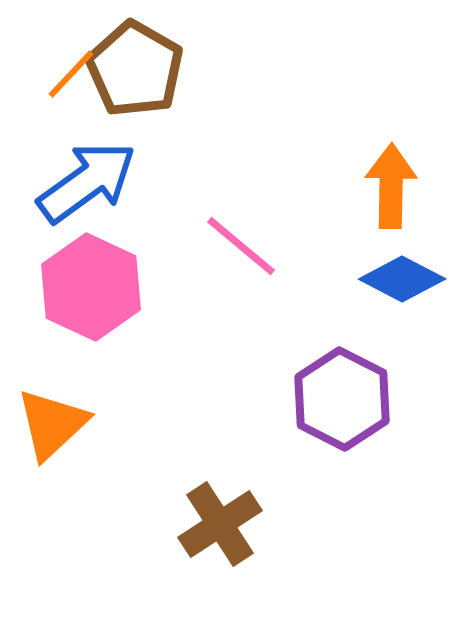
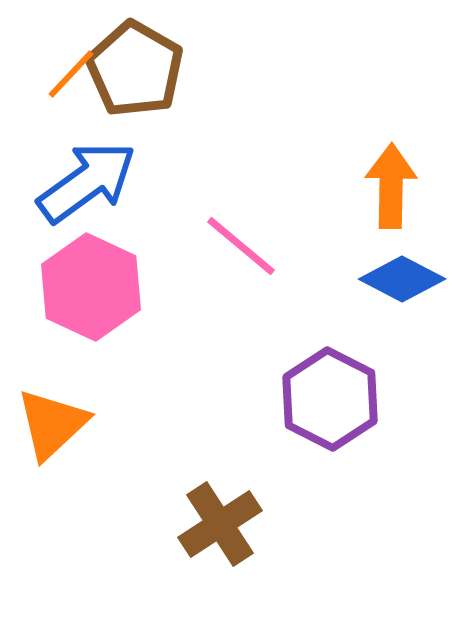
purple hexagon: moved 12 px left
